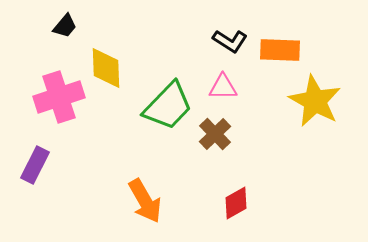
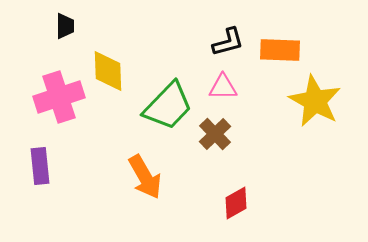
black trapezoid: rotated 40 degrees counterclockwise
black L-shape: moved 2 px left, 1 px down; rotated 48 degrees counterclockwise
yellow diamond: moved 2 px right, 3 px down
purple rectangle: moved 5 px right, 1 px down; rotated 33 degrees counterclockwise
orange arrow: moved 24 px up
